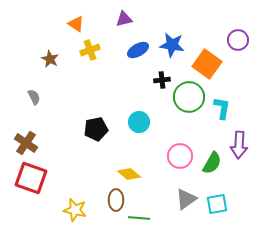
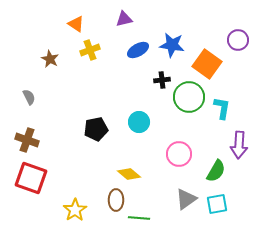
gray semicircle: moved 5 px left
brown cross: moved 1 px right, 3 px up; rotated 15 degrees counterclockwise
pink circle: moved 1 px left, 2 px up
green semicircle: moved 4 px right, 8 px down
yellow star: rotated 25 degrees clockwise
